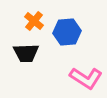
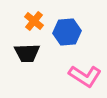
black trapezoid: moved 1 px right
pink L-shape: moved 1 px left, 2 px up
